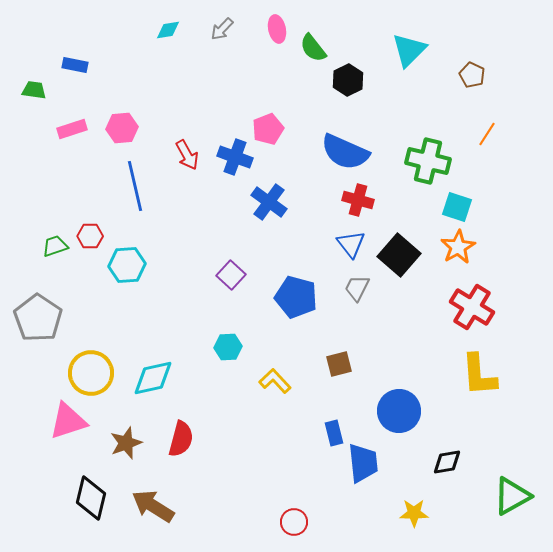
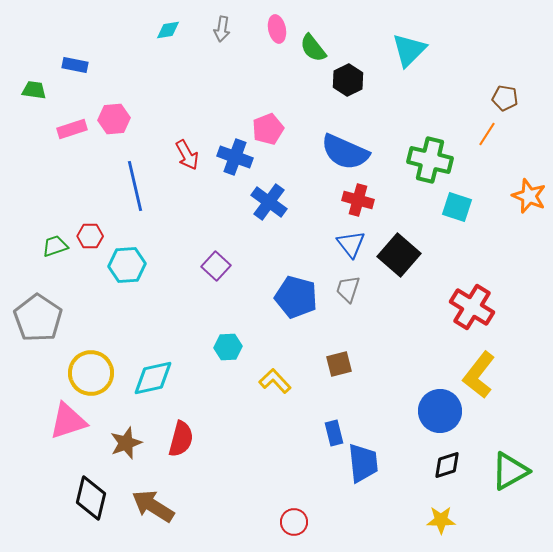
gray arrow at (222, 29): rotated 35 degrees counterclockwise
brown pentagon at (472, 75): moved 33 px right, 23 px down; rotated 15 degrees counterclockwise
pink hexagon at (122, 128): moved 8 px left, 9 px up
green cross at (428, 161): moved 2 px right, 1 px up
orange star at (458, 247): moved 71 px right, 51 px up; rotated 20 degrees counterclockwise
purple square at (231, 275): moved 15 px left, 9 px up
gray trapezoid at (357, 288): moved 9 px left, 1 px down; rotated 8 degrees counterclockwise
yellow L-shape at (479, 375): rotated 42 degrees clockwise
blue circle at (399, 411): moved 41 px right
black diamond at (447, 462): moved 3 px down; rotated 8 degrees counterclockwise
green triangle at (512, 496): moved 2 px left, 25 px up
yellow star at (414, 513): moved 27 px right, 7 px down
